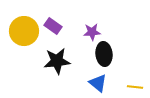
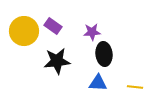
blue triangle: rotated 36 degrees counterclockwise
